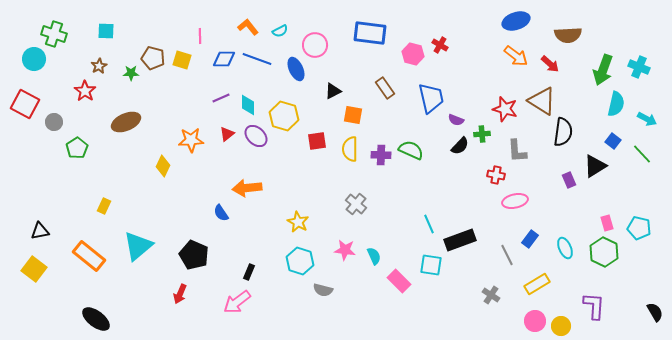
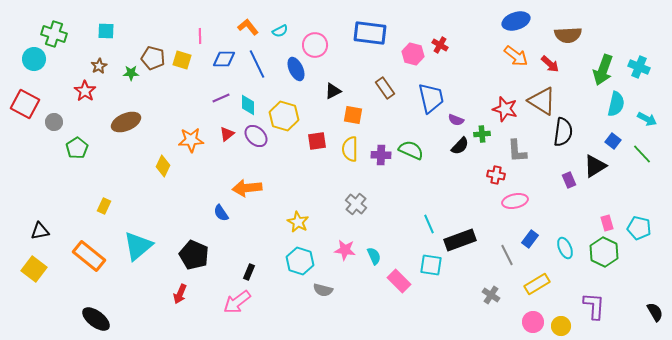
blue line at (257, 59): moved 5 px down; rotated 44 degrees clockwise
pink circle at (535, 321): moved 2 px left, 1 px down
